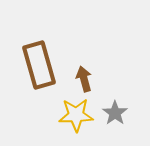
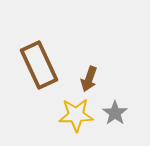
brown rectangle: rotated 9 degrees counterclockwise
brown arrow: moved 5 px right; rotated 145 degrees counterclockwise
